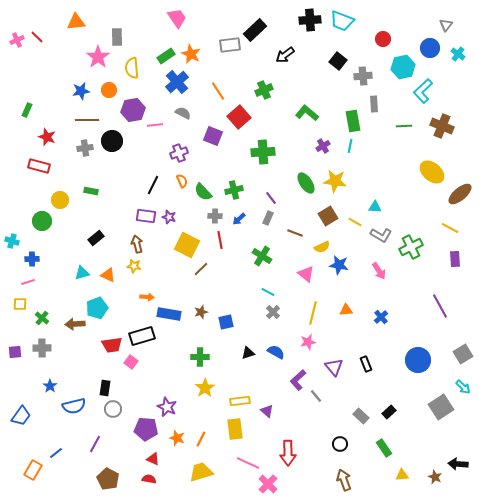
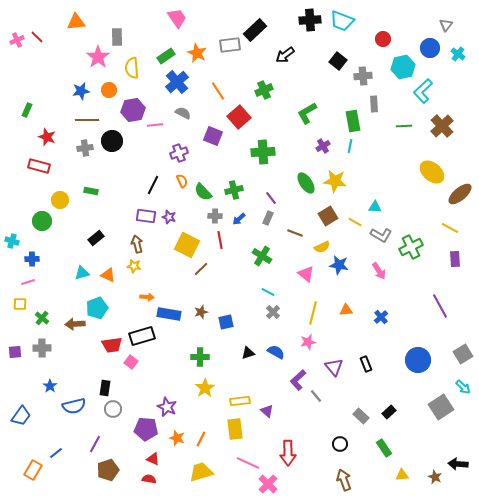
orange star at (191, 54): moved 6 px right, 1 px up
green L-shape at (307, 113): rotated 70 degrees counterclockwise
brown cross at (442, 126): rotated 25 degrees clockwise
brown pentagon at (108, 479): moved 9 px up; rotated 25 degrees clockwise
